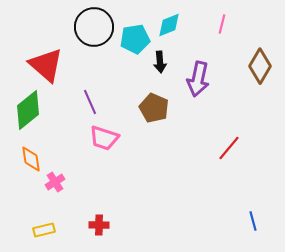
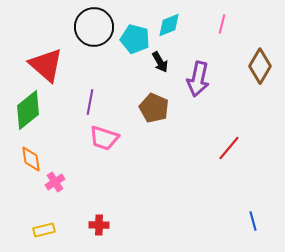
cyan pentagon: rotated 24 degrees clockwise
black arrow: rotated 25 degrees counterclockwise
purple line: rotated 35 degrees clockwise
